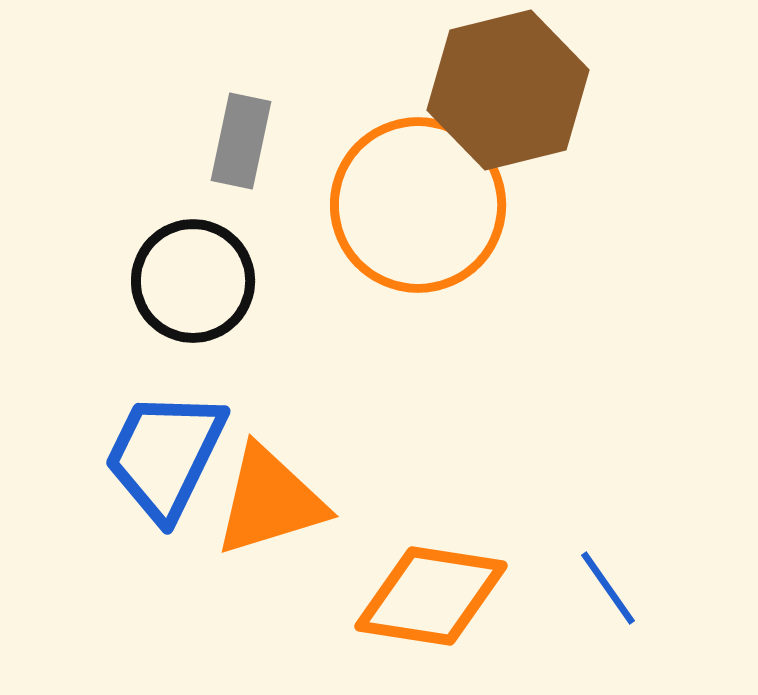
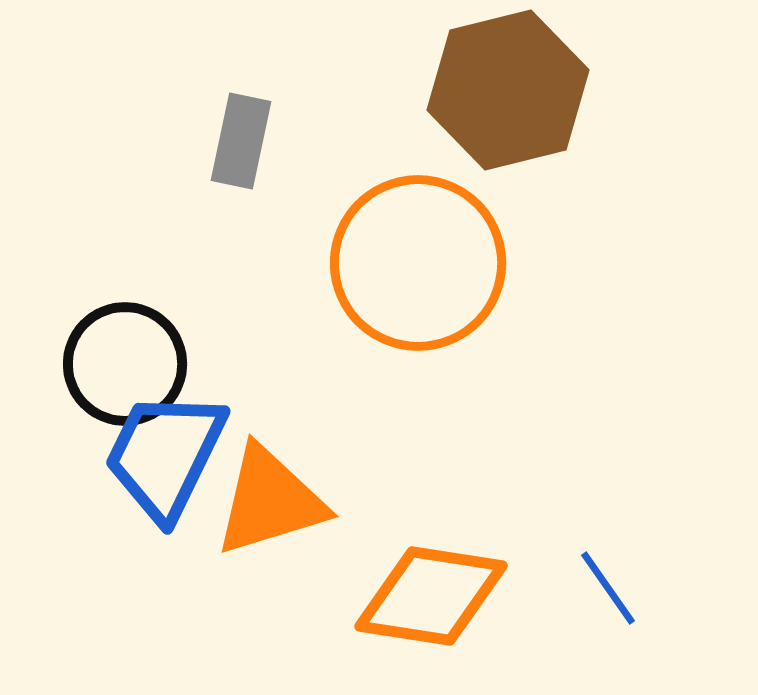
orange circle: moved 58 px down
black circle: moved 68 px left, 83 px down
